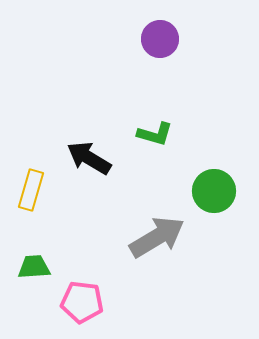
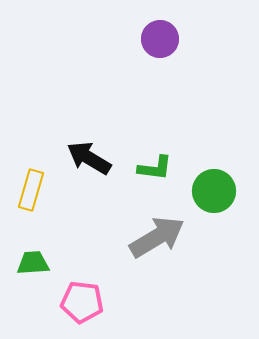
green L-shape: moved 34 px down; rotated 9 degrees counterclockwise
green trapezoid: moved 1 px left, 4 px up
